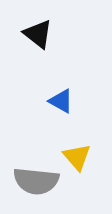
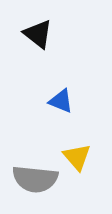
blue triangle: rotated 8 degrees counterclockwise
gray semicircle: moved 1 px left, 2 px up
